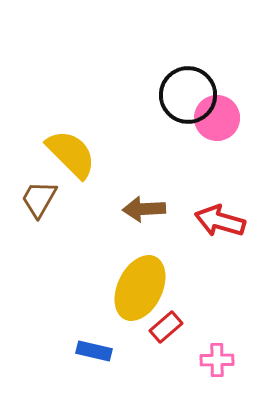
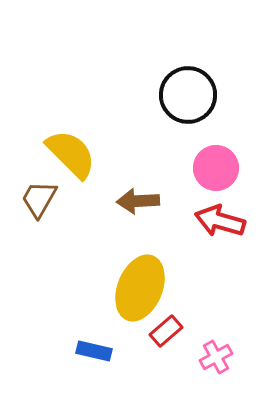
pink circle: moved 1 px left, 50 px down
brown arrow: moved 6 px left, 8 px up
yellow ellipse: rotated 4 degrees counterclockwise
red rectangle: moved 4 px down
pink cross: moved 1 px left, 3 px up; rotated 28 degrees counterclockwise
